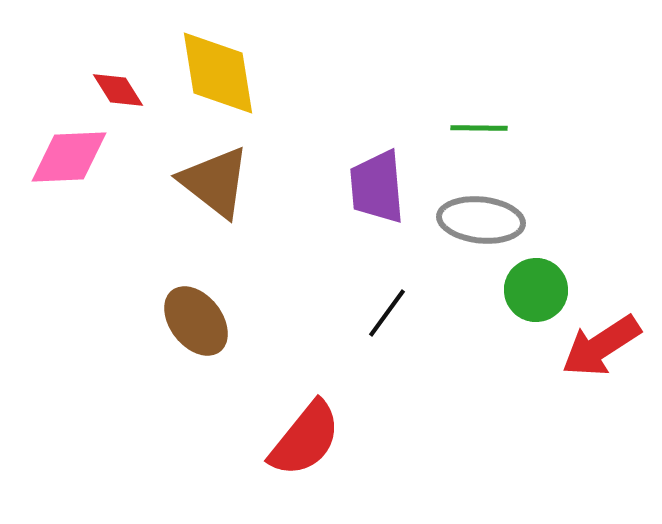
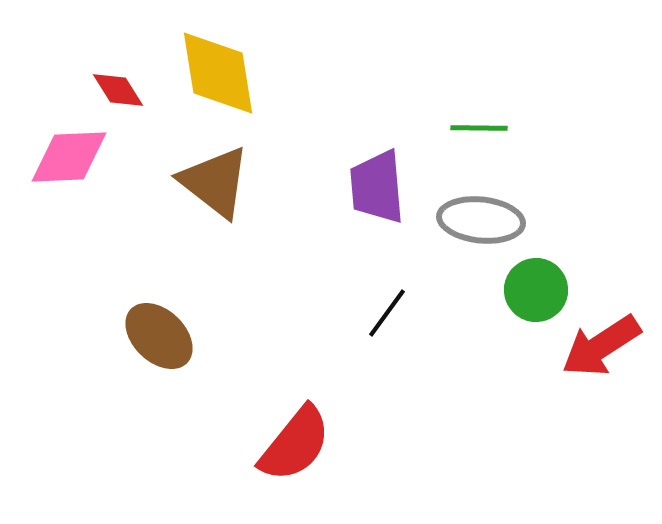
brown ellipse: moved 37 px left, 15 px down; rotated 8 degrees counterclockwise
red semicircle: moved 10 px left, 5 px down
